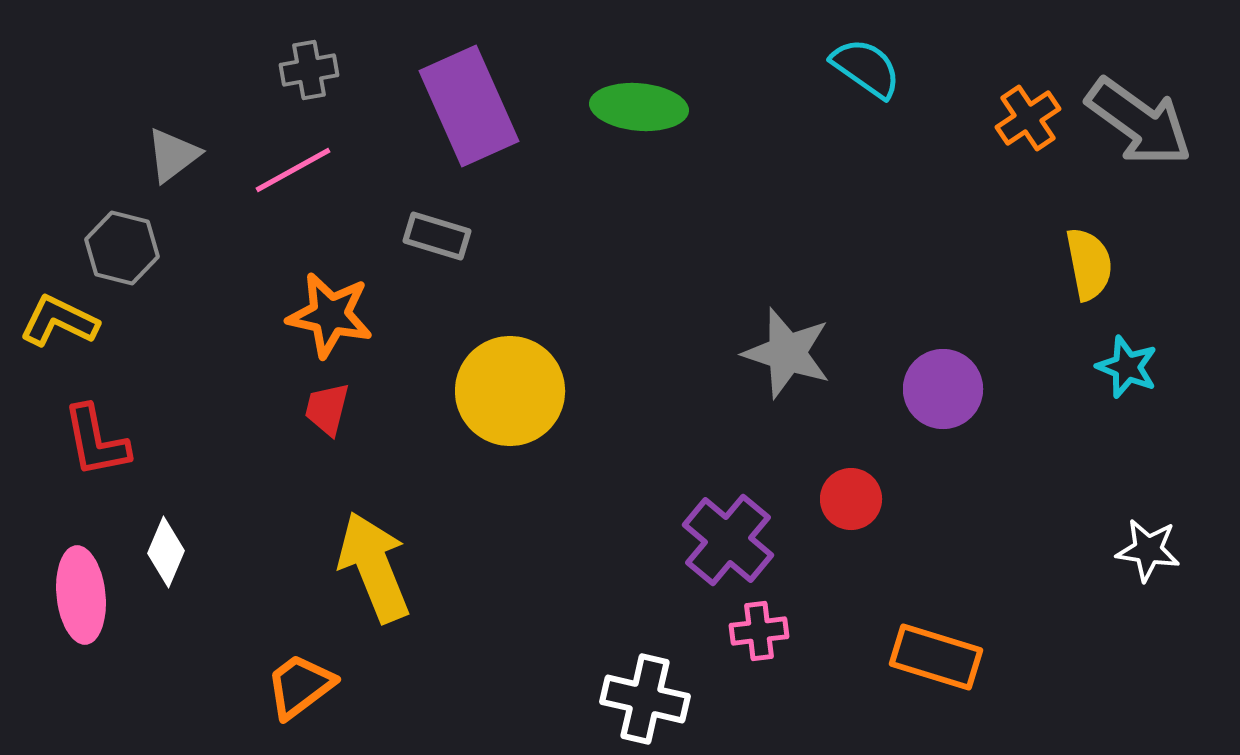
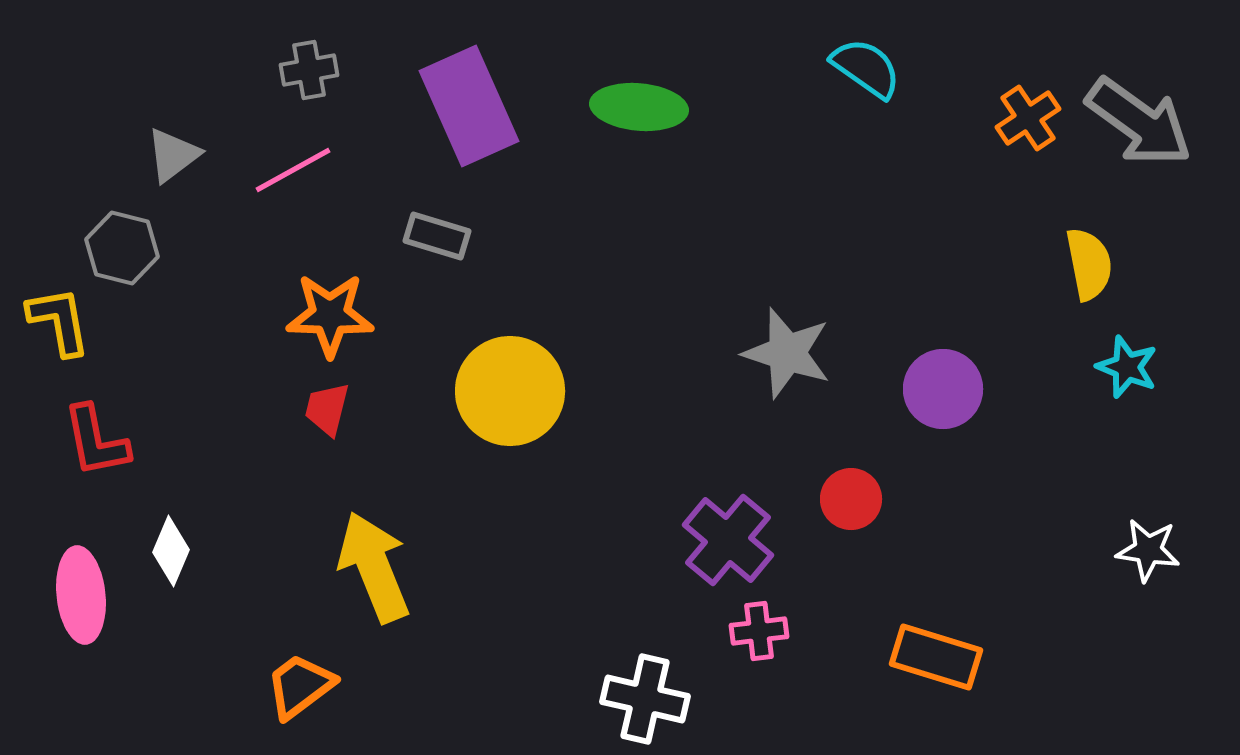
orange star: rotated 10 degrees counterclockwise
yellow L-shape: rotated 54 degrees clockwise
white diamond: moved 5 px right, 1 px up
